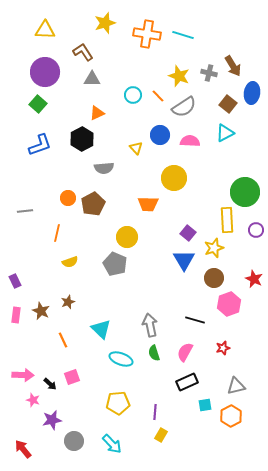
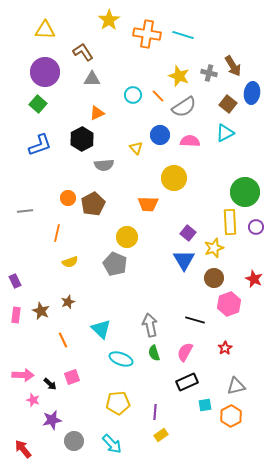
yellow star at (105, 23): moved 4 px right, 3 px up; rotated 15 degrees counterclockwise
gray semicircle at (104, 168): moved 3 px up
yellow rectangle at (227, 220): moved 3 px right, 2 px down
purple circle at (256, 230): moved 3 px up
red star at (223, 348): moved 2 px right; rotated 16 degrees counterclockwise
yellow rectangle at (161, 435): rotated 24 degrees clockwise
